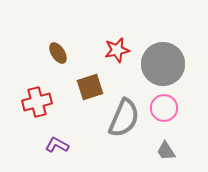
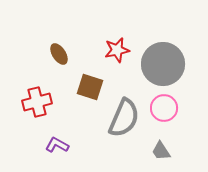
brown ellipse: moved 1 px right, 1 px down
brown square: rotated 36 degrees clockwise
gray trapezoid: moved 5 px left
